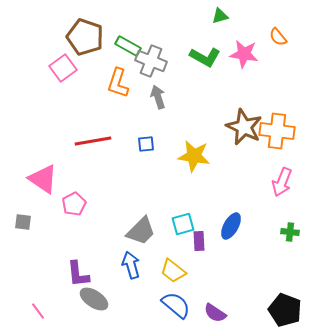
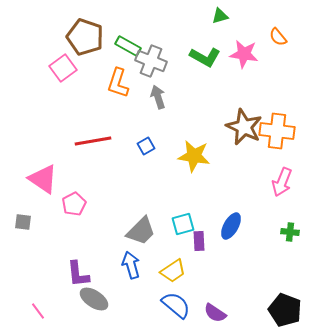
blue square: moved 2 px down; rotated 24 degrees counterclockwise
yellow trapezoid: rotated 72 degrees counterclockwise
